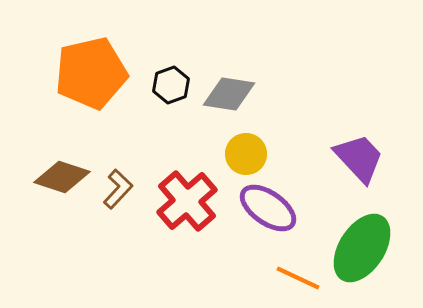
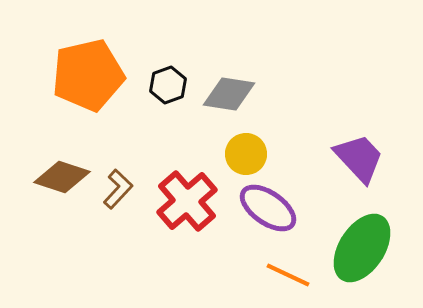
orange pentagon: moved 3 px left, 2 px down
black hexagon: moved 3 px left
orange line: moved 10 px left, 3 px up
